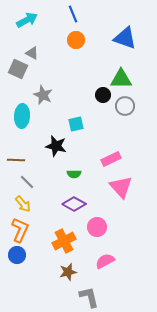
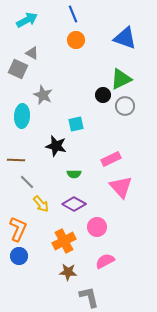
green triangle: rotated 25 degrees counterclockwise
yellow arrow: moved 18 px right
orange L-shape: moved 2 px left, 1 px up
blue circle: moved 2 px right, 1 px down
brown star: rotated 18 degrees clockwise
